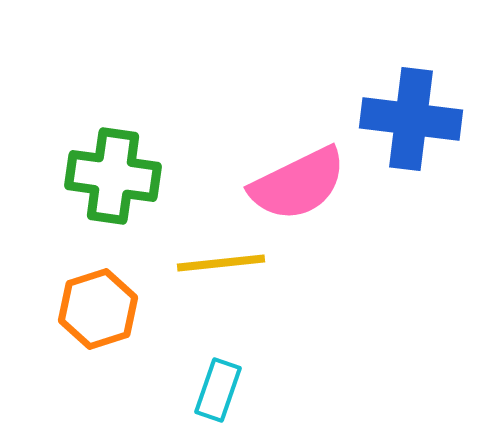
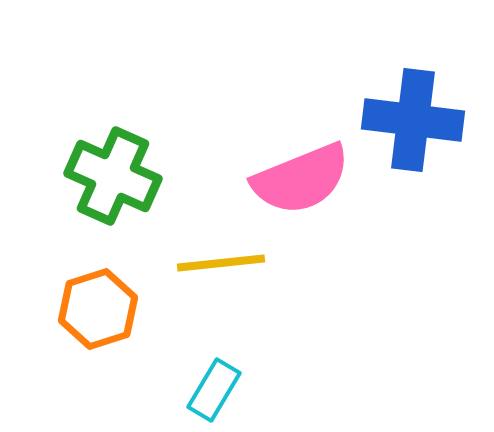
blue cross: moved 2 px right, 1 px down
green cross: rotated 16 degrees clockwise
pink semicircle: moved 3 px right, 5 px up; rotated 4 degrees clockwise
cyan rectangle: moved 4 px left; rotated 12 degrees clockwise
